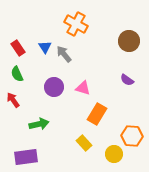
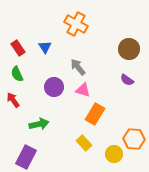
brown circle: moved 8 px down
gray arrow: moved 14 px right, 13 px down
pink triangle: moved 2 px down
orange rectangle: moved 2 px left
orange hexagon: moved 2 px right, 3 px down
purple rectangle: rotated 55 degrees counterclockwise
